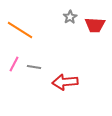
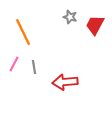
gray star: rotated 24 degrees counterclockwise
red trapezoid: rotated 115 degrees clockwise
orange line: moved 3 px right, 2 px down; rotated 32 degrees clockwise
gray line: rotated 72 degrees clockwise
